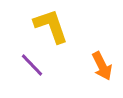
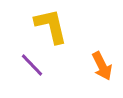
yellow L-shape: rotated 6 degrees clockwise
